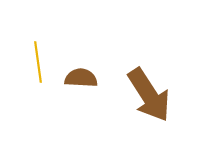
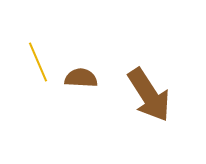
yellow line: rotated 15 degrees counterclockwise
